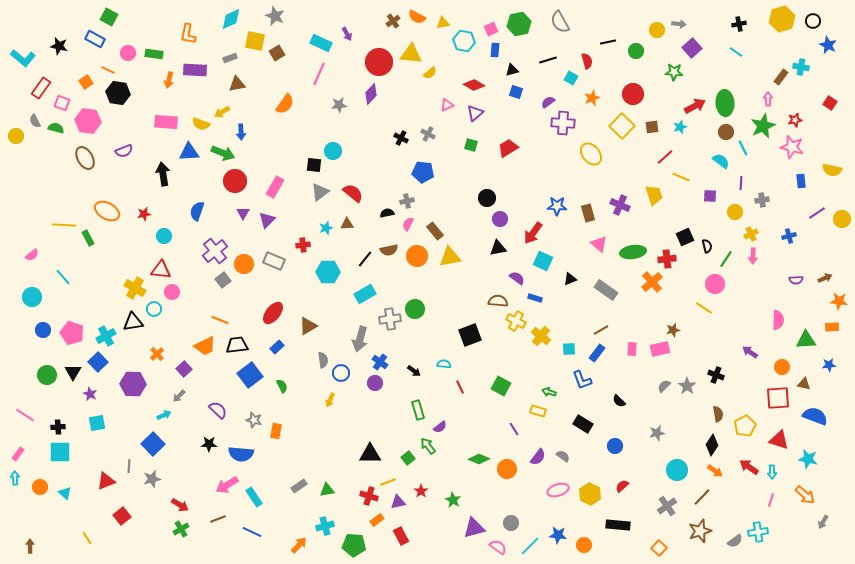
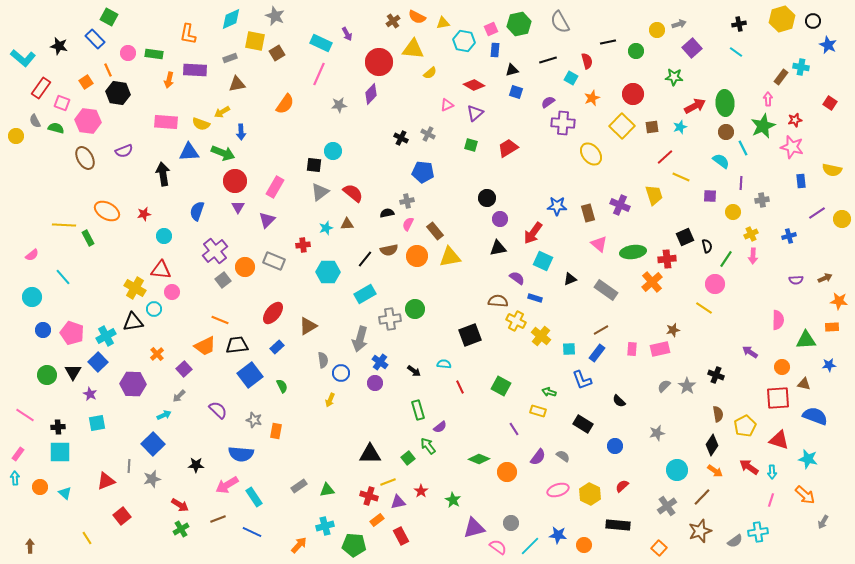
gray arrow at (679, 24): rotated 24 degrees counterclockwise
blue rectangle at (95, 39): rotated 18 degrees clockwise
yellow triangle at (411, 54): moved 2 px right, 5 px up
orange line at (108, 70): rotated 40 degrees clockwise
green star at (674, 72): moved 5 px down
yellow circle at (735, 212): moved 2 px left
purple triangle at (243, 213): moved 5 px left, 6 px up
orange circle at (244, 264): moved 1 px right, 3 px down
black star at (209, 444): moved 13 px left, 21 px down
orange circle at (507, 469): moved 3 px down
